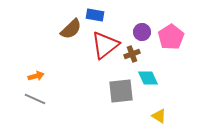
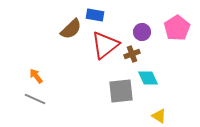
pink pentagon: moved 6 px right, 9 px up
orange arrow: rotated 112 degrees counterclockwise
